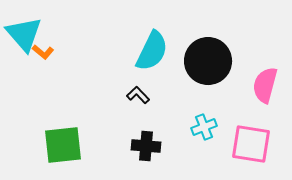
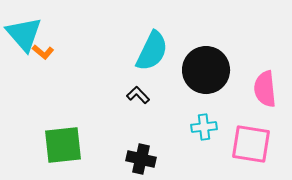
black circle: moved 2 px left, 9 px down
pink semicircle: moved 4 px down; rotated 21 degrees counterclockwise
cyan cross: rotated 15 degrees clockwise
black cross: moved 5 px left, 13 px down; rotated 8 degrees clockwise
